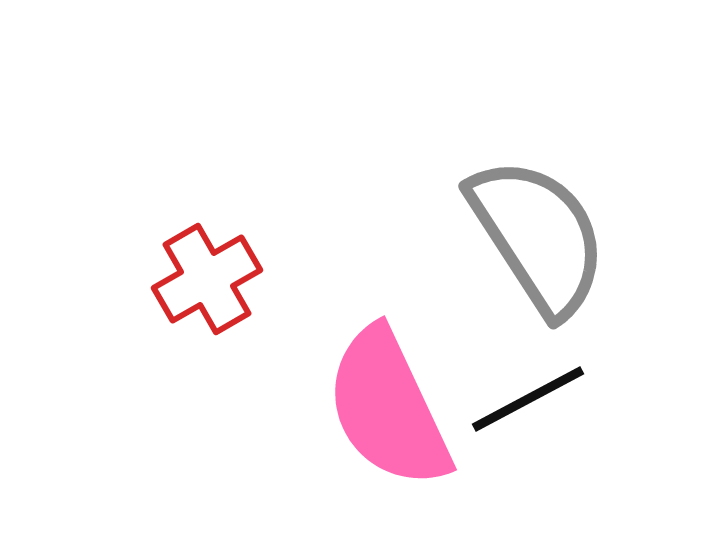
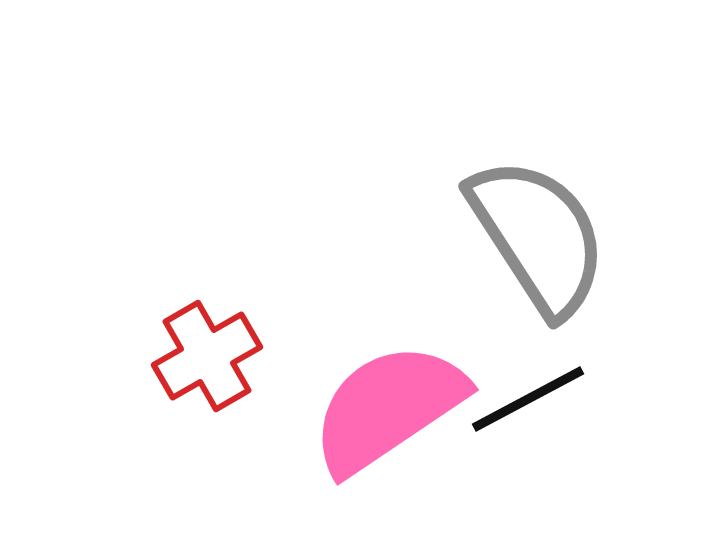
red cross: moved 77 px down
pink semicircle: rotated 81 degrees clockwise
